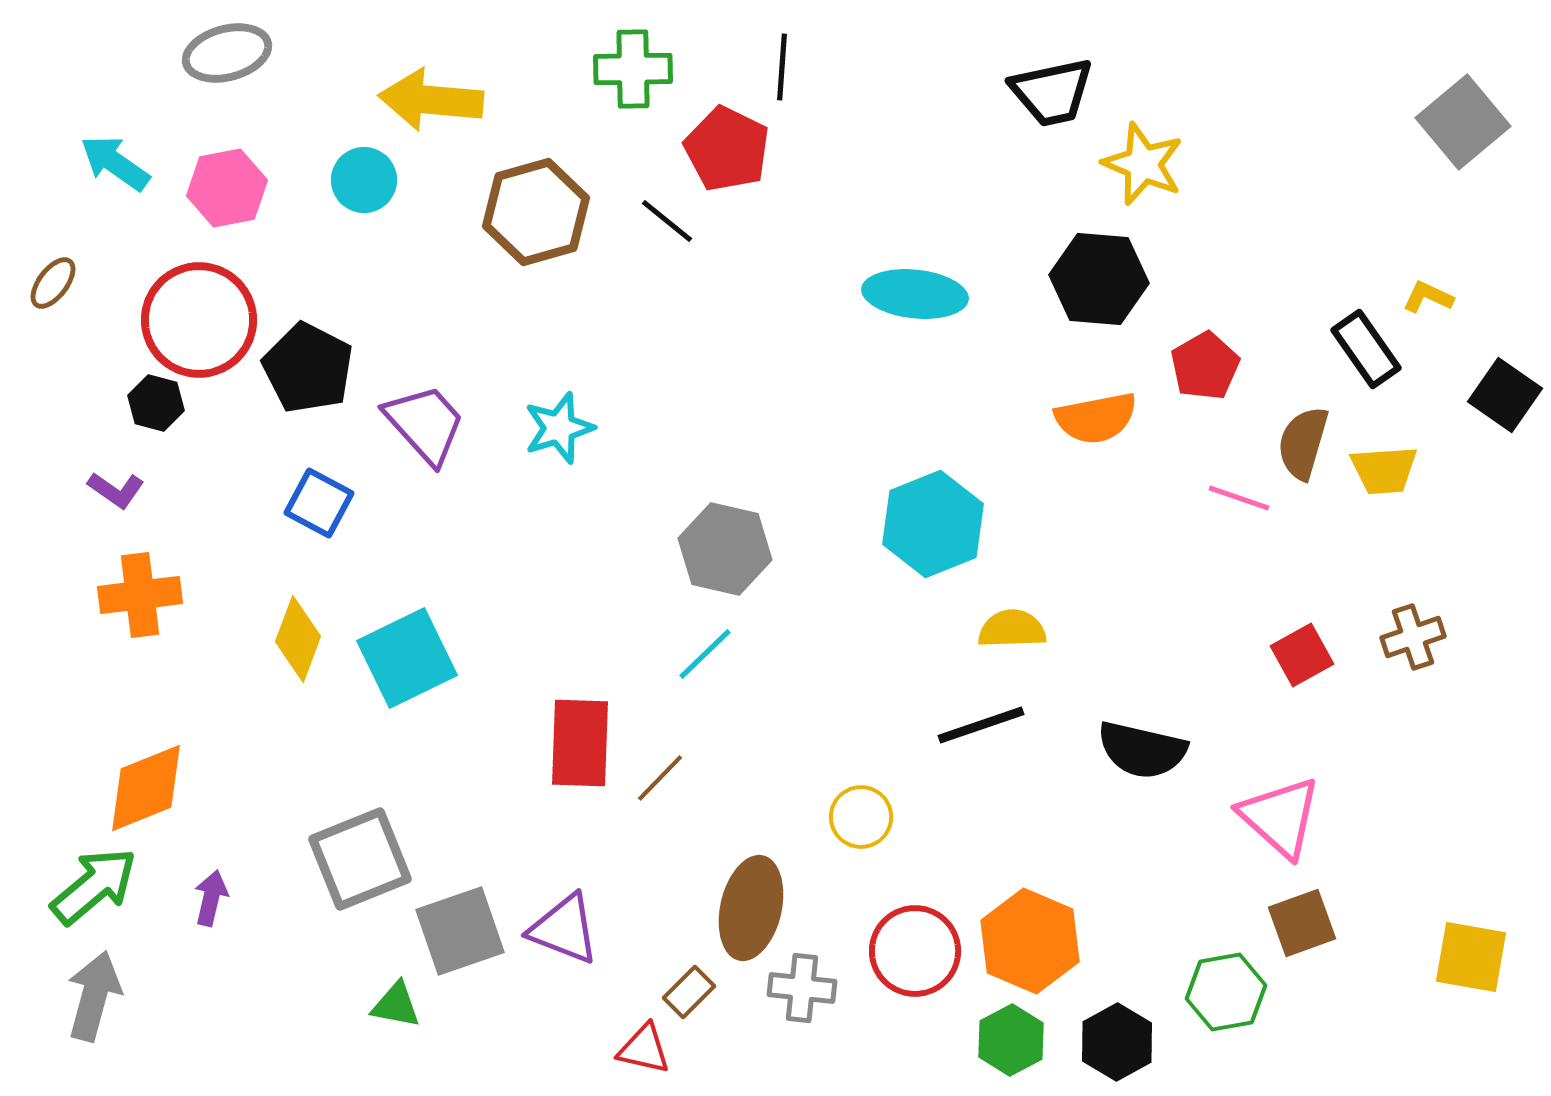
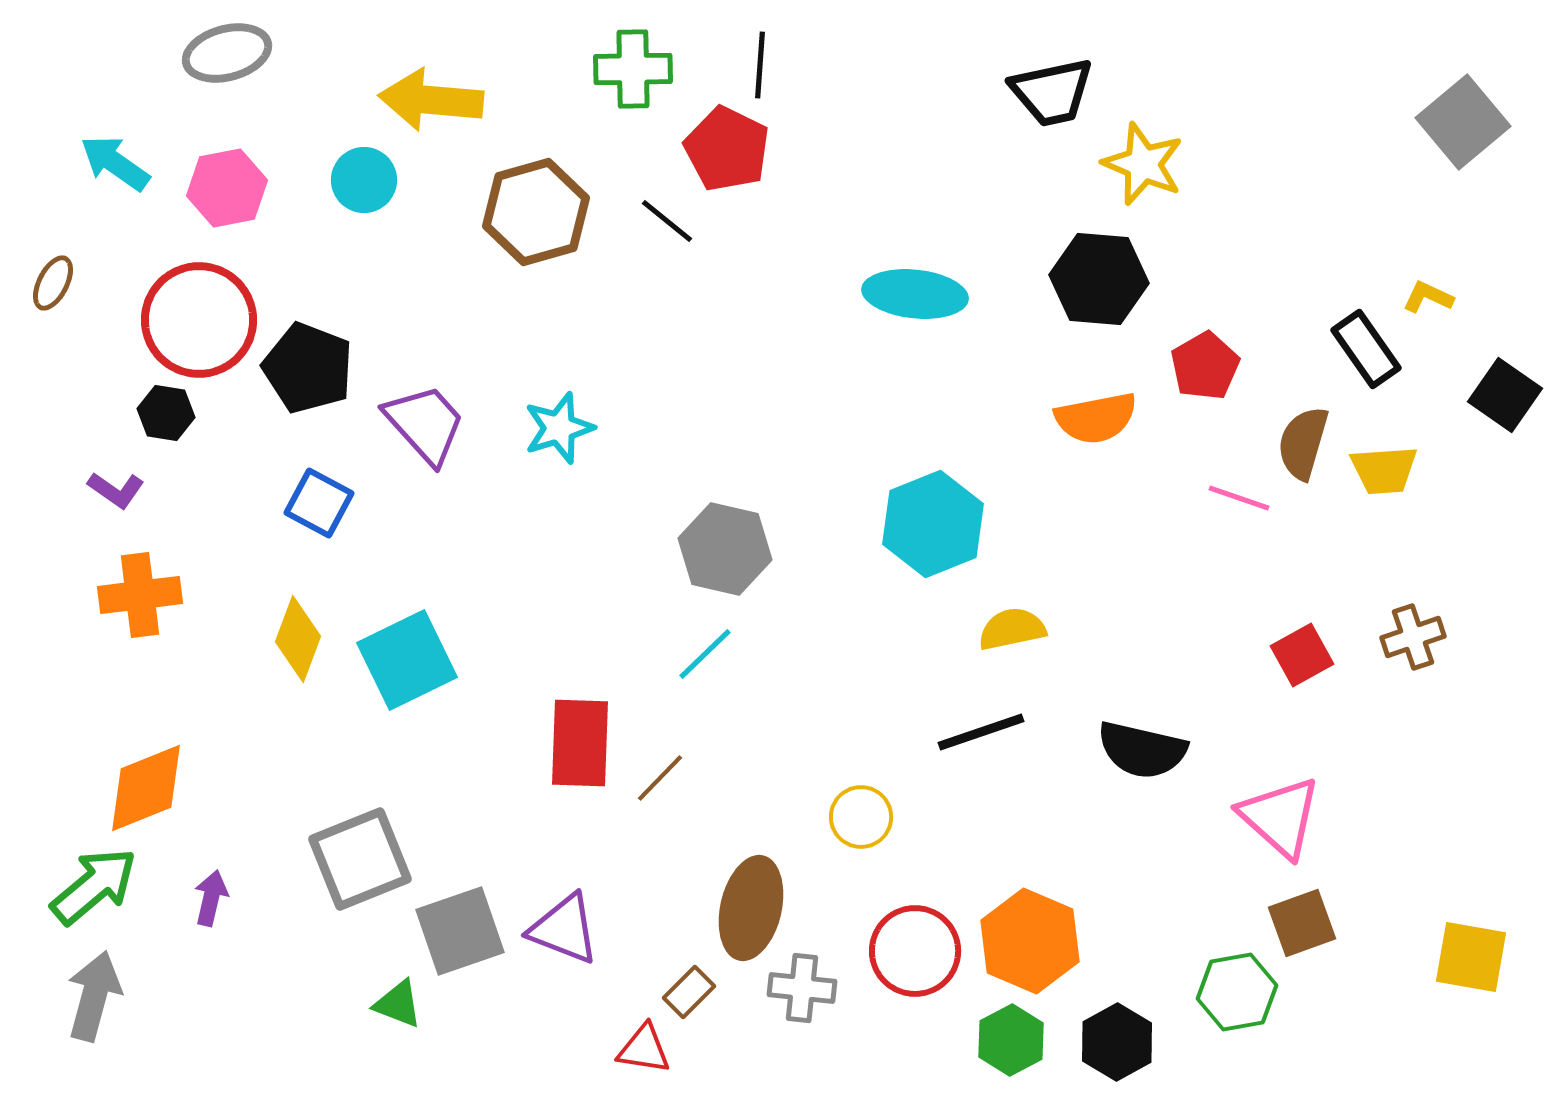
black line at (782, 67): moved 22 px left, 2 px up
brown ellipse at (53, 283): rotated 10 degrees counterclockwise
black pentagon at (308, 368): rotated 6 degrees counterclockwise
black hexagon at (156, 403): moved 10 px right, 10 px down; rotated 6 degrees counterclockwise
yellow semicircle at (1012, 629): rotated 10 degrees counterclockwise
cyan square at (407, 658): moved 2 px down
black line at (981, 725): moved 7 px down
green hexagon at (1226, 992): moved 11 px right
green triangle at (396, 1005): moved 2 px right, 1 px up; rotated 10 degrees clockwise
red triangle at (644, 1049): rotated 4 degrees counterclockwise
